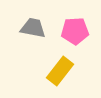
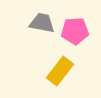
gray trapezoid: moved 9 px right, 5 px up
